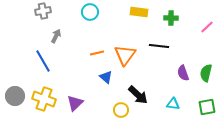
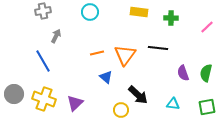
black line: moved 1 px left, 2 px down
gray circle: moved 1 px left, 2 px up
